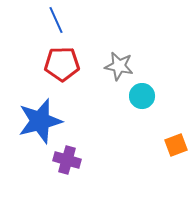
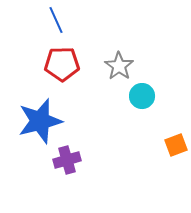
gray star: rotated 24 degrees clockwise
purple cross: rotated 32 degrees counterclockwise
